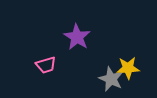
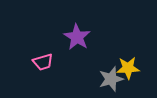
pink trapezoid: moved 3 px left, 3 px up
gray star: rotated 30 degrees clockwise
